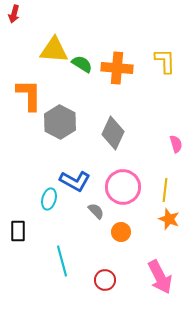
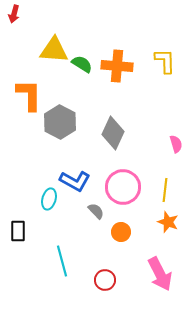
orange cross: moved 2 px up
orange star: moved 1 px left, 3 px down
pink arrow: moved 3 px up
